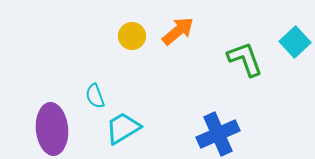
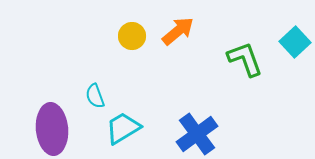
blue cross: moved 21 px left; rotated 12 degrees counterclockwise
